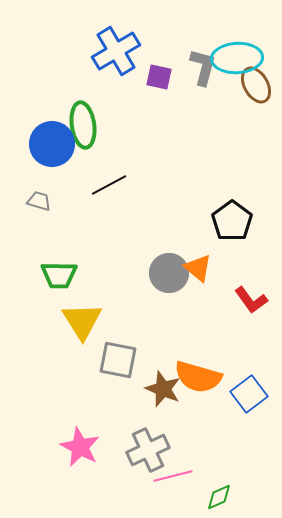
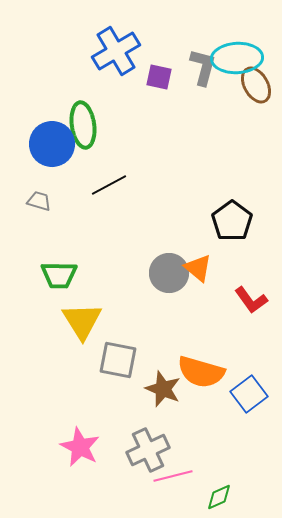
orange semicircle: moved 3 px right, 5 px up
